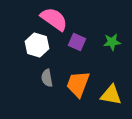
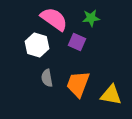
green star: moved 21 px left, 24 px up
